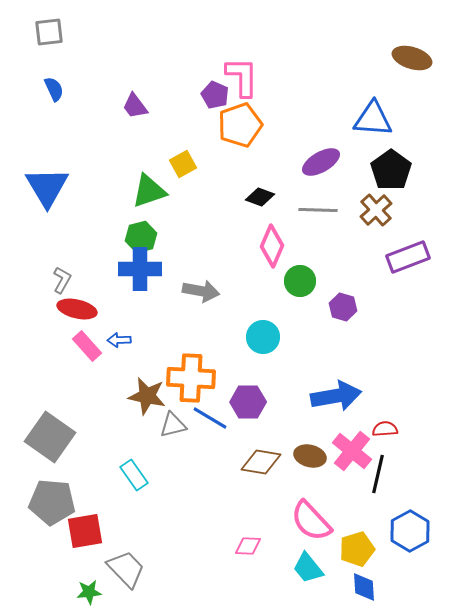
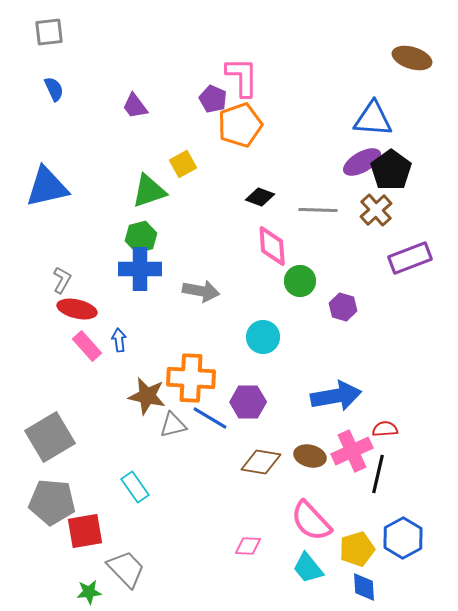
purple pentagon at (215, 95): moved 2 px left, 4 px down
purple ellipse at (321, 162): moved 41 px right
blue triangle at (47, 187): rotated 48 degrees clockwise
pink diamond at (272, 246): rotated 27 degrees counterclockwise
purple rectangle at (408, 257): moved 2 px right, 1 px down
blue arrow at (119, 340): rotated 85 degrees clockwise
gray square at (50, 437): rotated 24 degrees clockwise
pink cross at (352, 451): rotated 27 degrees clockwise
cyan rectangle at (134, 475): moved 1 px right, 12 px down
blue hexagon at (410, 531): moved 7 px left, 7 px down
